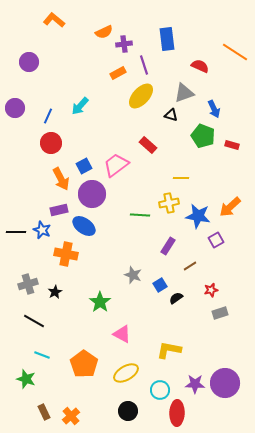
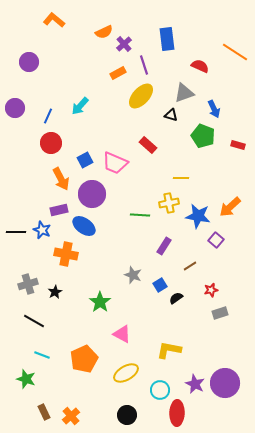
purple cross at (124, 44): rotated 35 degrees counterclockwise
red rectangle at (232, 145): moved 6 px right
pink trapezoid at (116, 165): moved 1 px left, 2 px up; rotated 120 degrees counterclockwise
blue square at (84, 166): moved 1 px right, 6 px up
purple square at (216, 240): rotated 21 degrees counterclockwise
purple rectangle at (168, 246): moved 4 px left
orange pentagon at (84, 364): moved 5 px up; rotated 12 degrees clockwise
purple star at (195, 384): rotated 24 degrees clockwise
black circle at (128, 411): moved 1 px left, 4 px down
